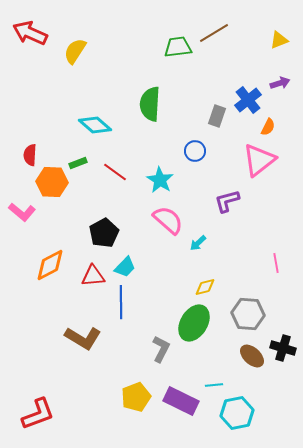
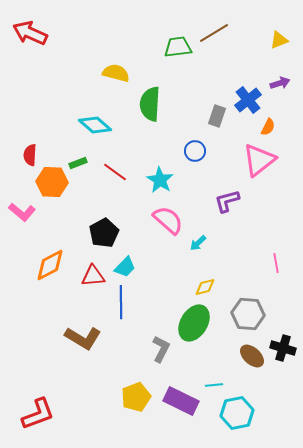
yellow semicircle: moved 41 px right, 22 px down; rotated 72 degrees clockwise
